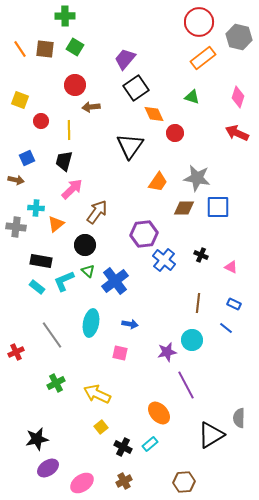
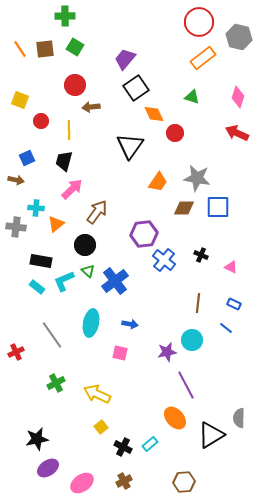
brown square at (45, 49): rotated 12 degrees counterclockwise
orange ellipse at (159, 413): moved 16 px right, 5 px down
